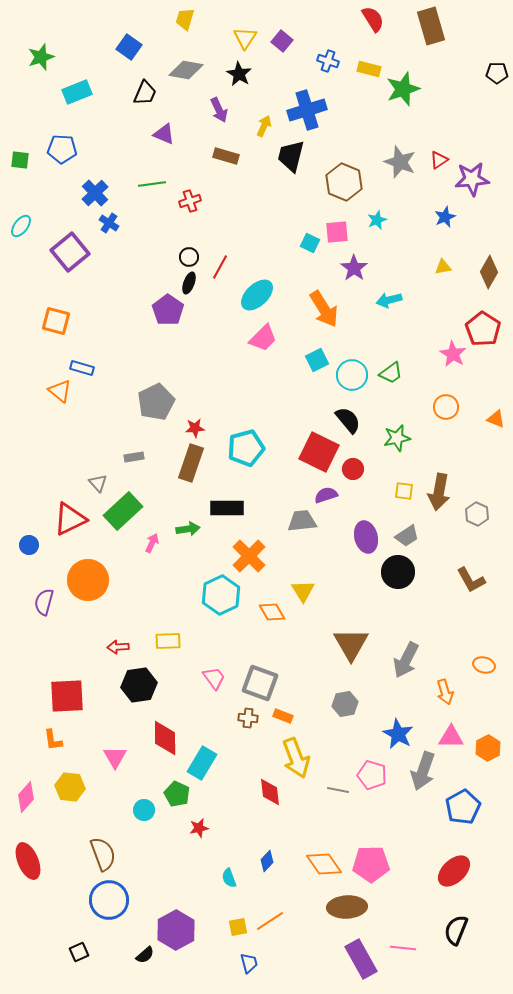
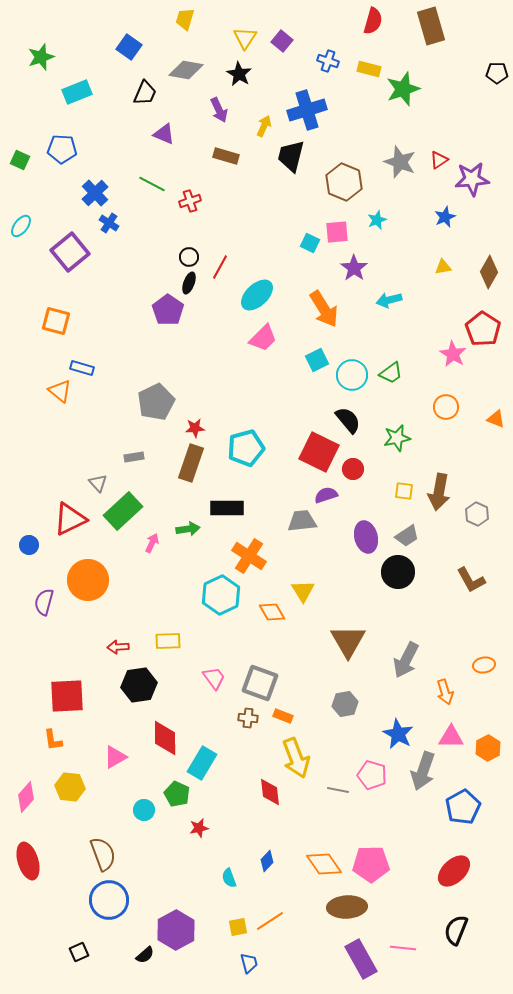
red semicircle at (373, 19): moved 2 px down; rotated 48 degrees clockwise
green square at (20, 160): rotated 18 degrees clockwise
green line at (152, 184): rotated 36 degrees clockwise
orange cross at (249, 556): rotated 12 degrees counterclockwise
brown triangle at (351, 644): moved 3 px left, 3 px up
orange ellipse at (484, 665): rotated 25 degrees counterclockwise
pink triangle at (115, 757): rotated 30 degrees clockwise
red ellipse at (28, 861): rotated 6 degrees clockwise
